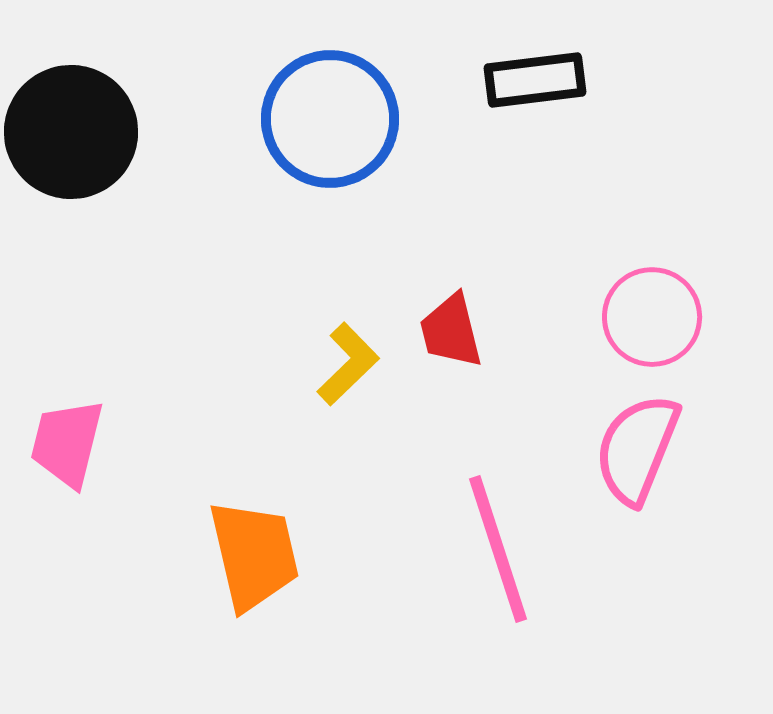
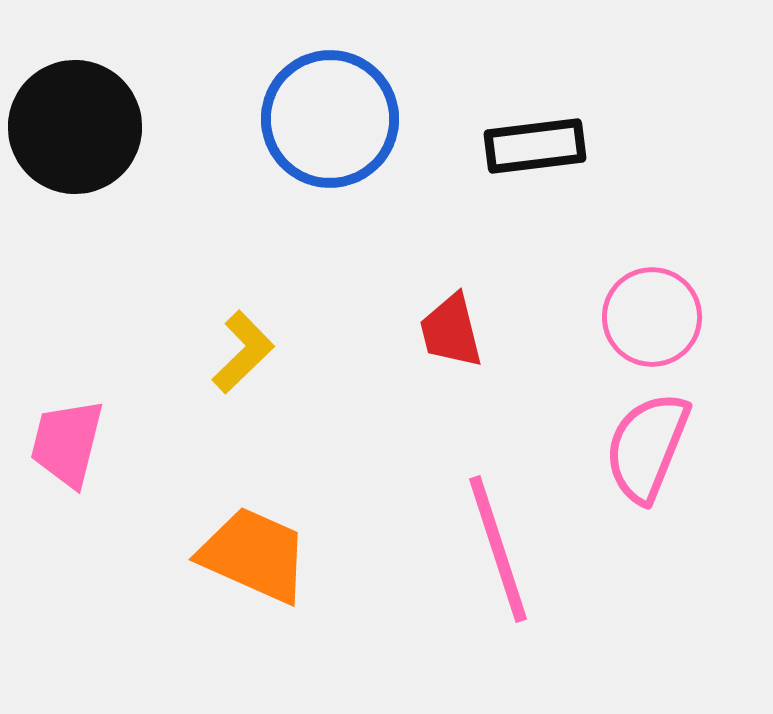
black rectangle: moved 66 px down
black circle: moved 4 px right, 5 px up
yellow L-shape: moved 105 px left, 12 px up
pink semicircle: moved 10 px right, 2 px up
orange trapezoid: rotated 53 degrees counterclockwise
